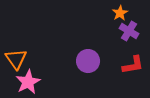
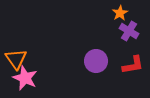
purple circle: moved 8 px right
pink star: moved 3 px left, 4 px up; rotated 20 degrees counterclockwise
